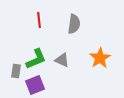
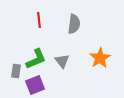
gray triangle: moved 1 px down; rotated 28 degrees clockwise
